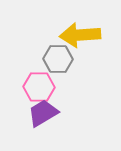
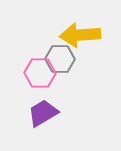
gray hexagon: moved 2 px right
pink hexagon: moved 1 px right, 14 px up
